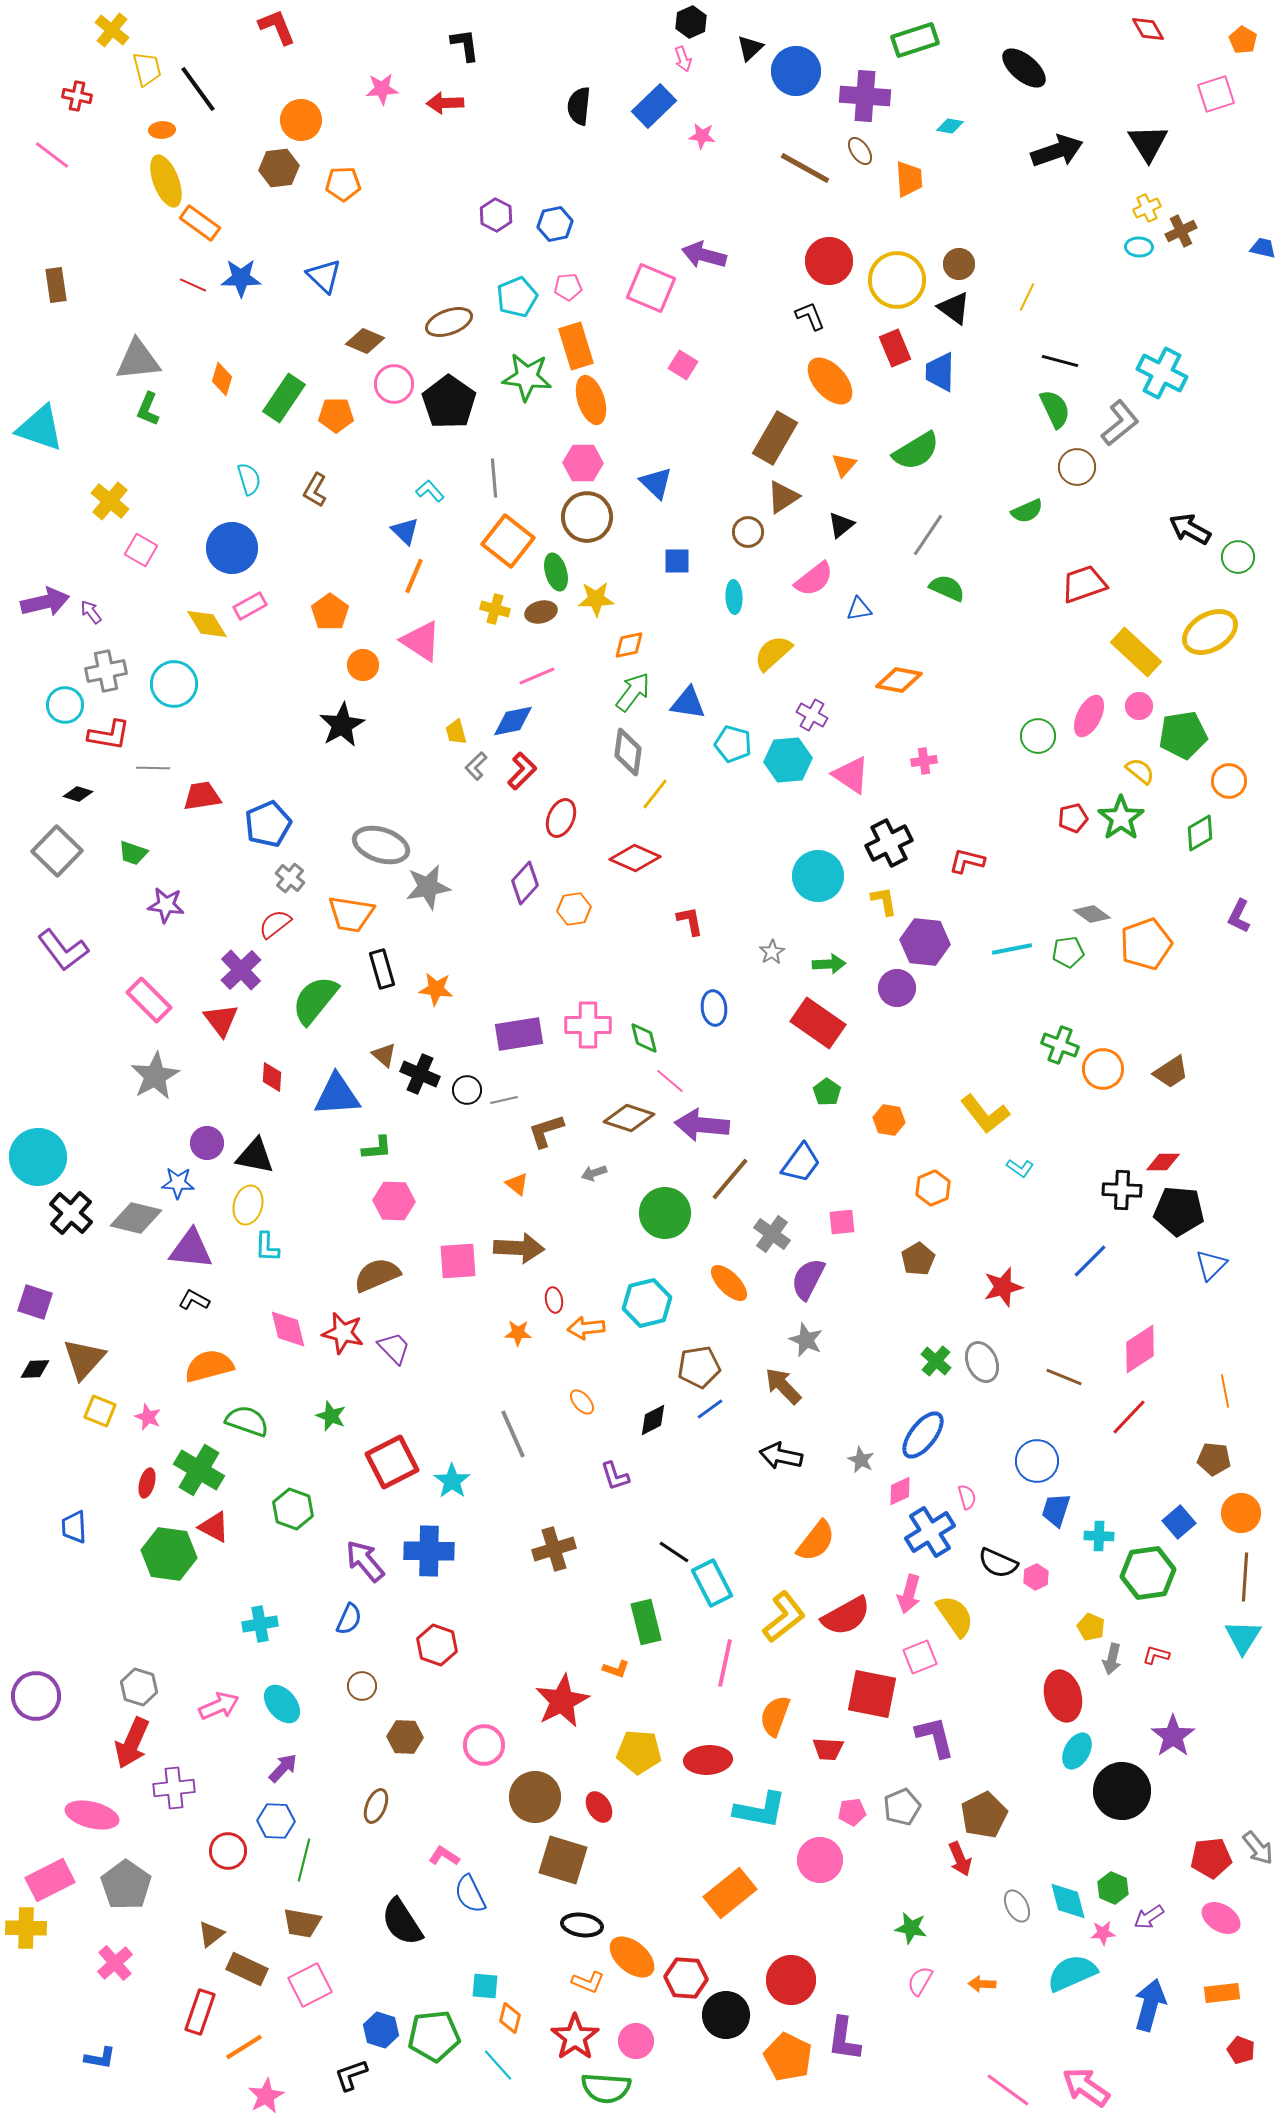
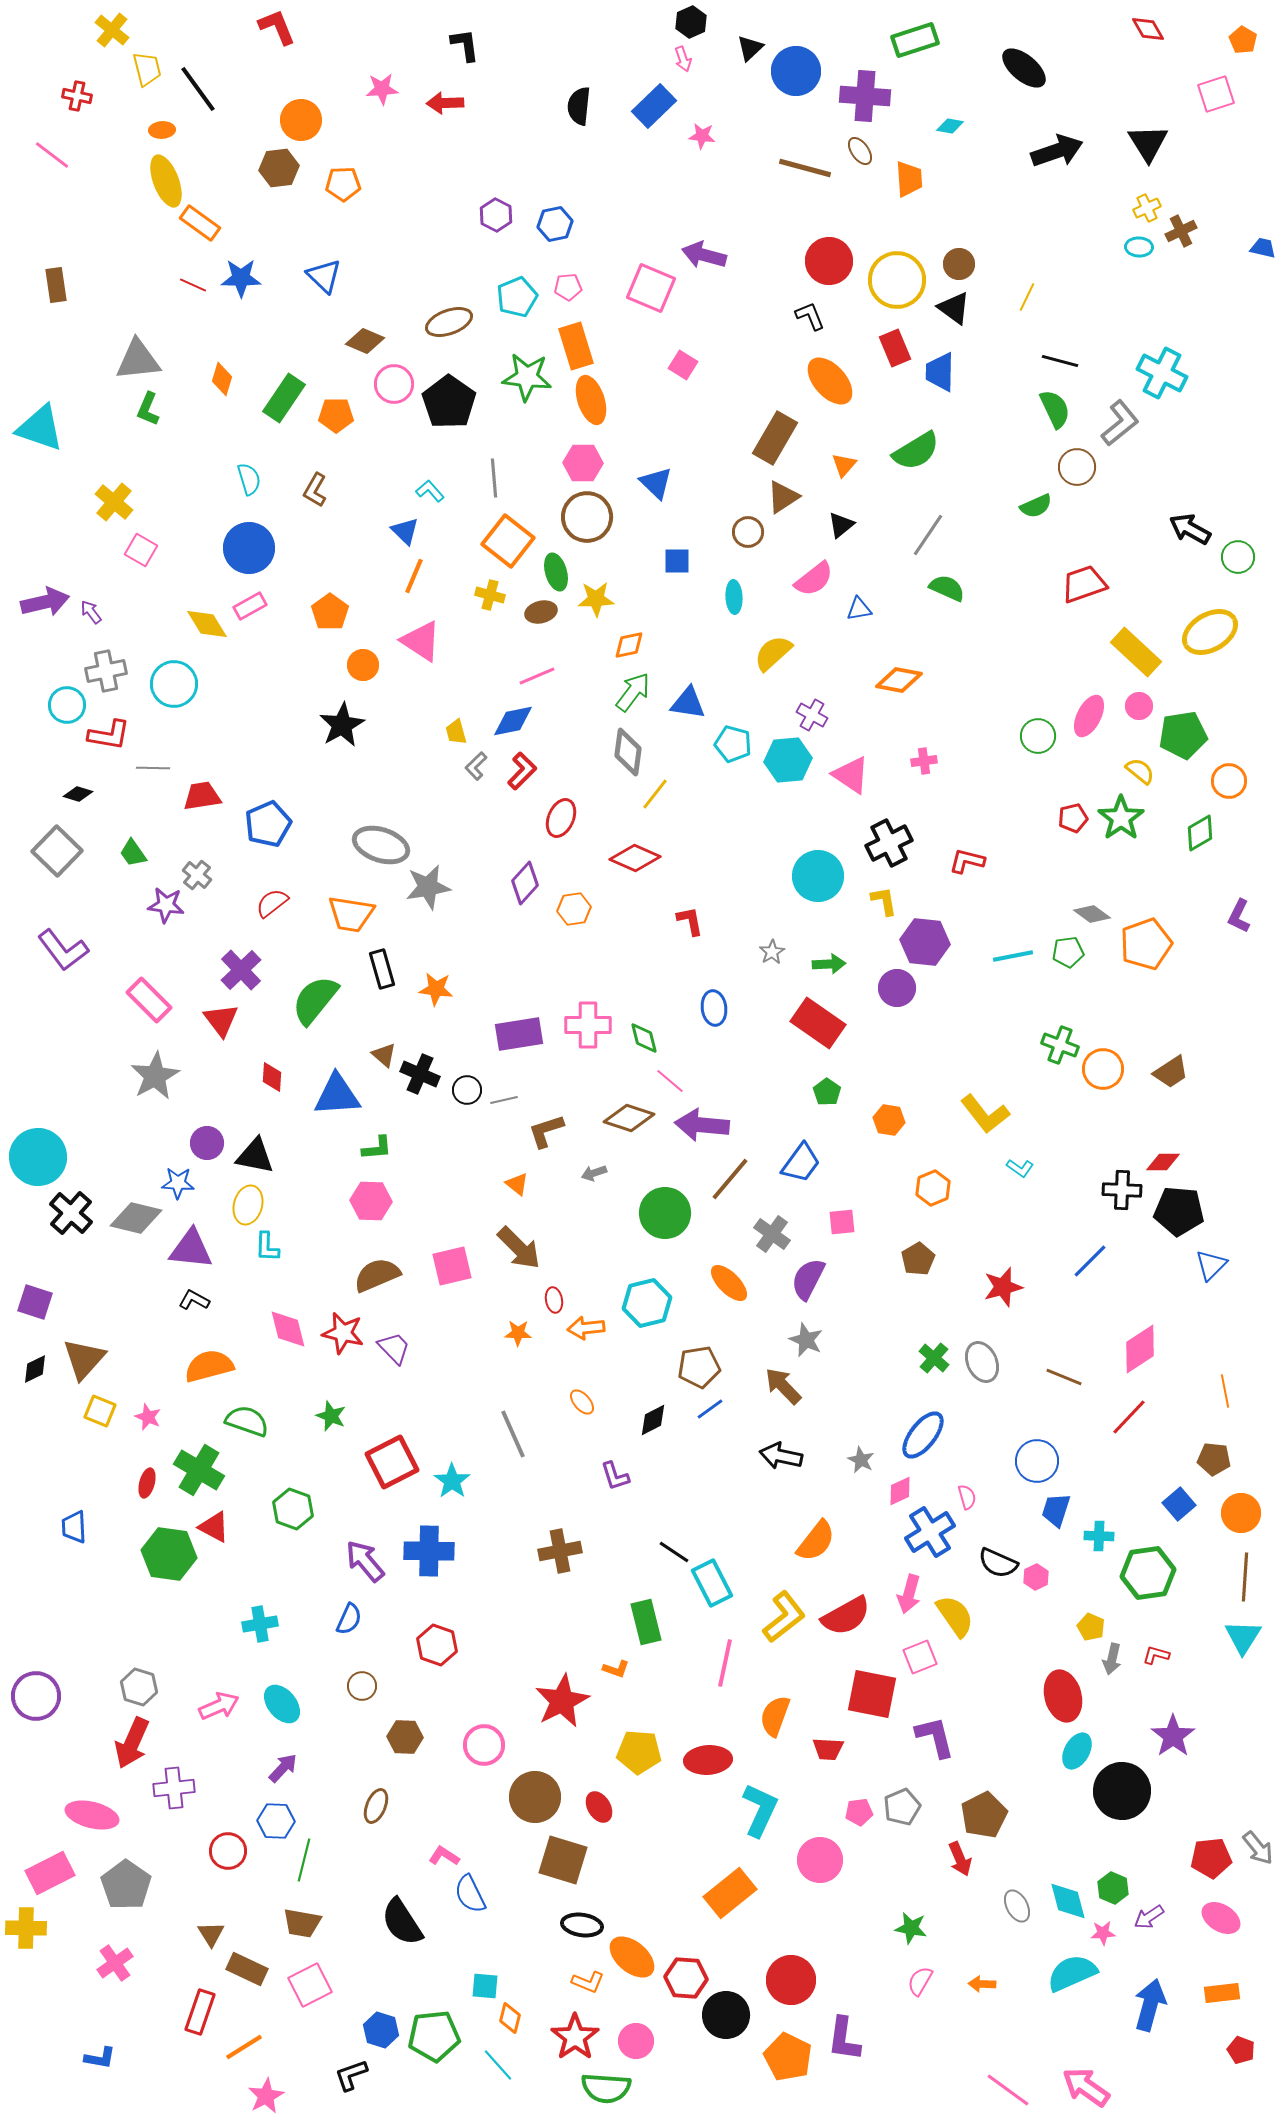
brown line at (805, 168): rotated 14 degrees counterclockwise
yellow cross at (110, 501): moved 4 px right, 1 px down
green semicircle at (1027, 511): moved 9 px right, 5 px up
blue circle at (232, 548): moved 17 px right
yellow cross at (495, 609): moved 5 px left, 14 px up
cyan circle at (65, 705): moved 2 px right
green trapezoid at (133, 853): rotated 36 degrees clockwise
gray cross at (290, 878): moved 93 px left, 3 px up
red semicircle at (275, 924): moved 3 px left, 21 px up
cyan line at (1012, 949): moved 1 px right, 7 px down
pink hexagon at (394, 1201): moved 23 px left
brown arrow at (519, 1248): rotated 42 degrees clockwise
pink square at (458, 1261): moved 6 px left, 5 px down; rotated 9 degrees counterclockwise
green cross at (936, 1361): moved 2 px left, 3 px up
black diamond at (35, 1369): rotated 24 degrees counterclockwise
blue square at (1179, 1522): moved 18 px up
brown cross at (554, 1549): moved 6 px right, 2 px down; rotated 6 degrees clockwise
cyan L-shape at (760, 1810): rotated 76 degrees counterclockwise
pink pentagon at (852, 1812): moved 7 px right
pink rectangle at (50, 1880): moved 7 px up
brown triangle at (211, 1934): rotated 24 degrees counterclockwise
pink cross at (115, 1963): rotated 6 degrees clockwise
